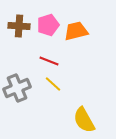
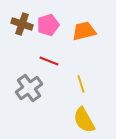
brown cross: moved 3 px right, 2 px up; rotated 15 degrees clockwise
orange trapezoid: moved 8 px right
yellow line: moved 28 px right; rotated 30 degrees clockwise
gray cross: moved 12 px right; rotated 12 degrees counterclockwise
